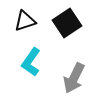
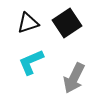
black triangle: moved 3 px right, 2 px down
cyan L-shape: rotated 32 degrees clockwise
